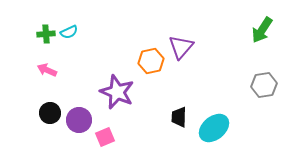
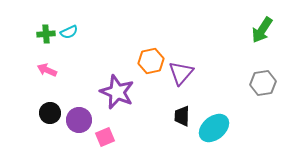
purple triangle: moved 26 px down
gray hexagon: moved 1 px left, 2 px up
black trapezoid: moved 3 px right, 1 px up
